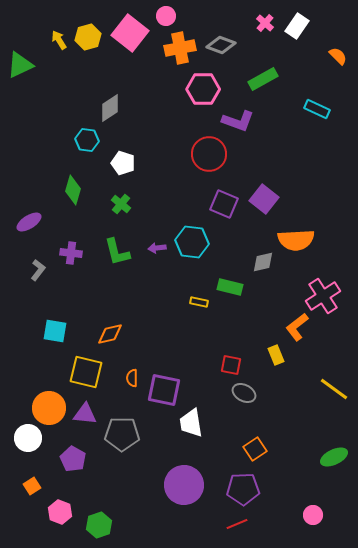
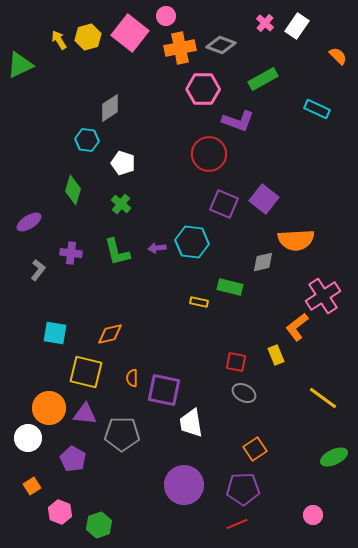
cyan square at (55, 331): moved 2 px down
red square at (231, 365): moved 5 px right, 3 px up
yellow line at (334, 389): moved 11 px left, 9 px down
